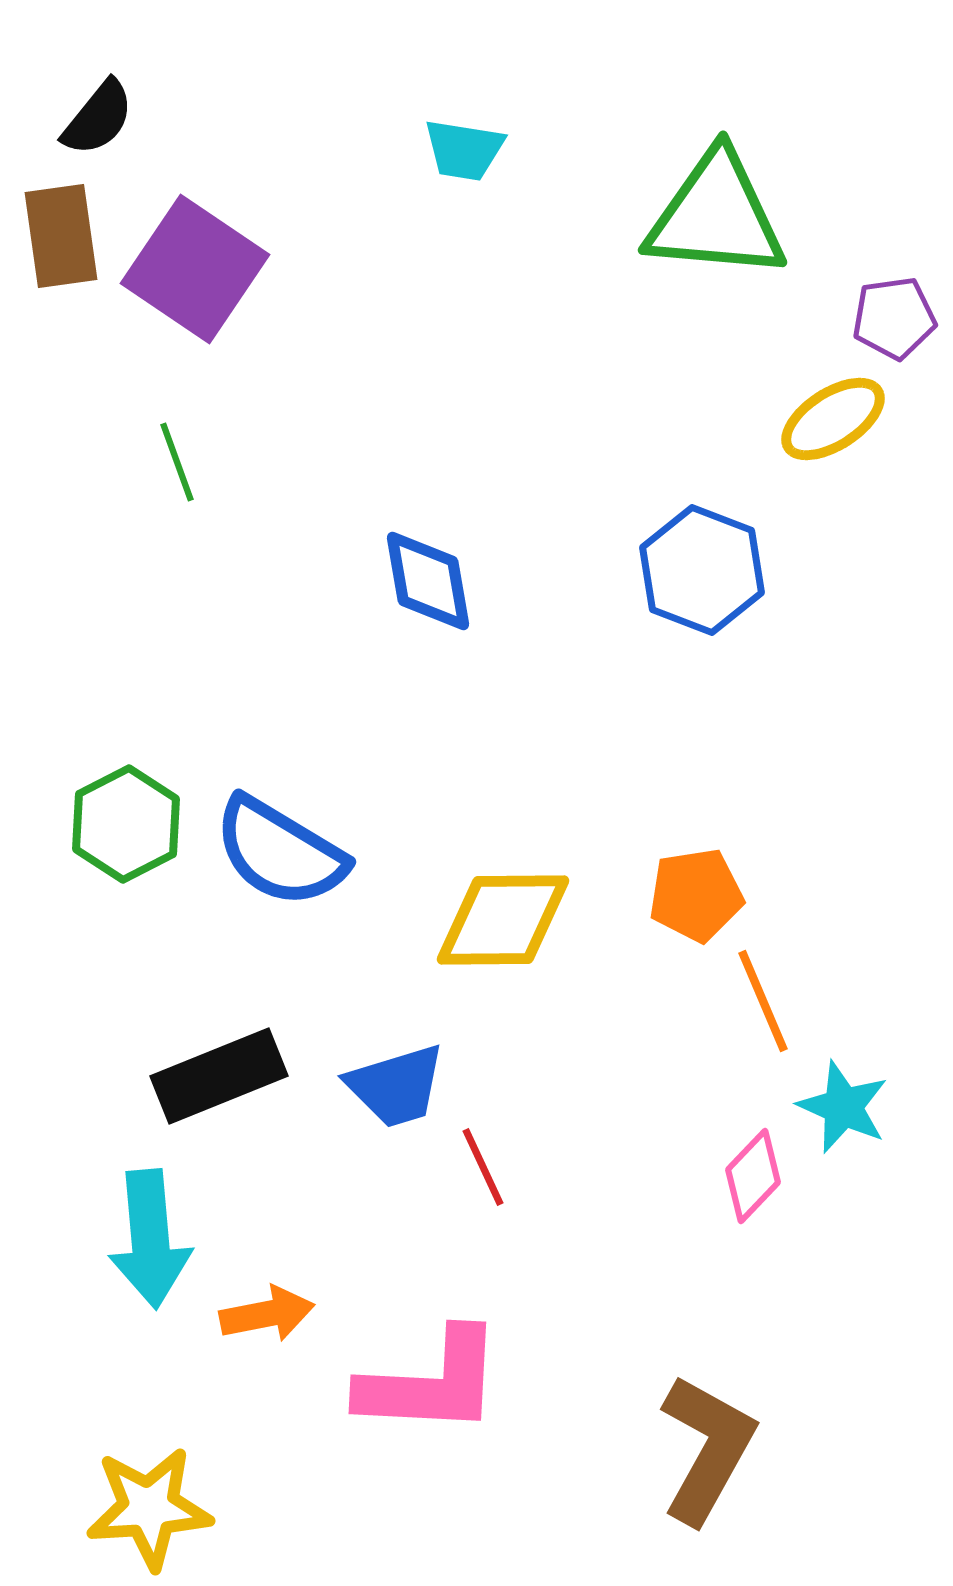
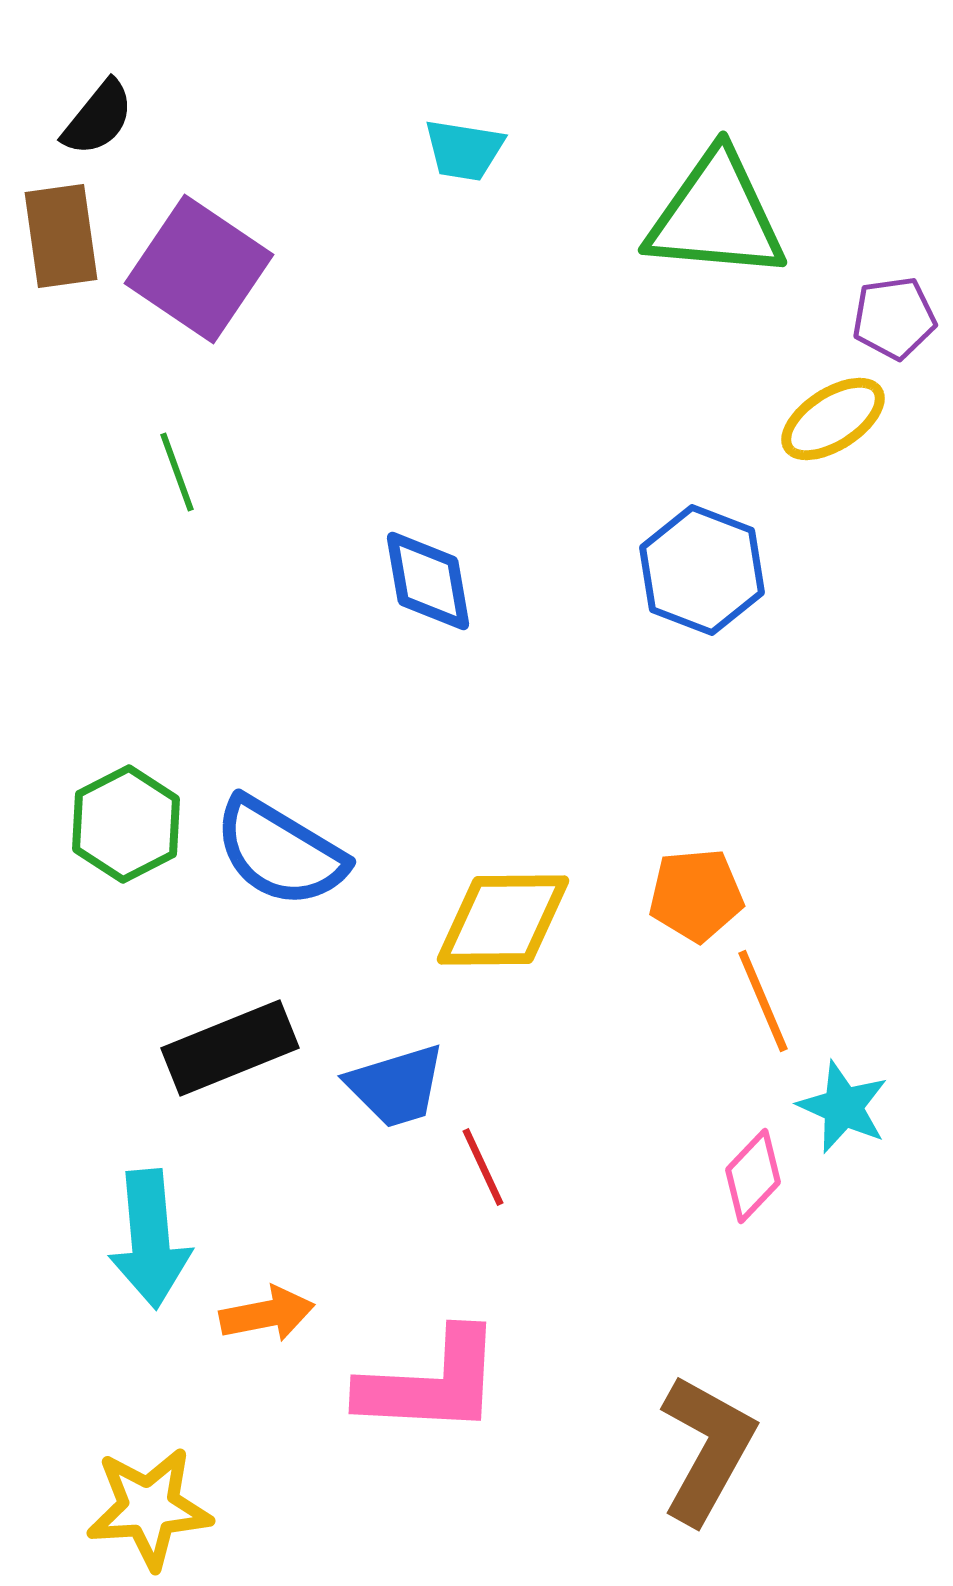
purple square: moved 4 px right
green line: moved 10 px down
orange pentagon: rotated 4 degrees clockwise
black rectangle: moved 11 px right, 28 px up
